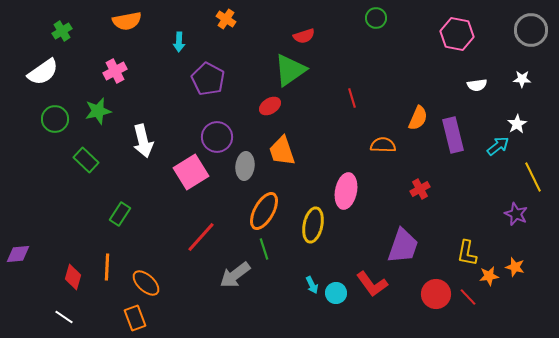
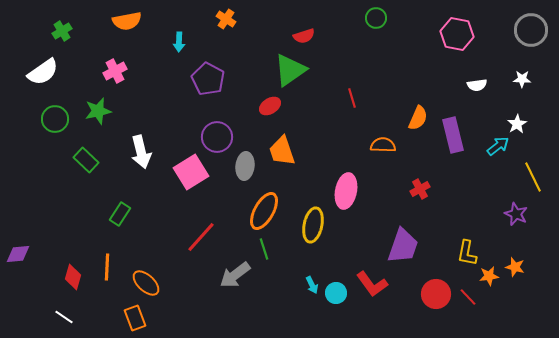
white arrow at (143, 141): moved 2 px left, 11 px down
